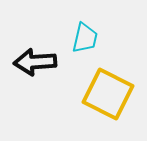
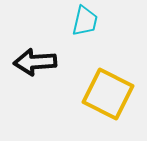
cyan trapezoid: moved 17 px up
